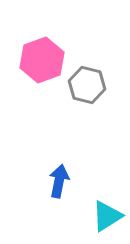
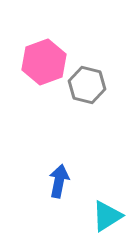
pink hexagon: moved 2 px right, 2 px down
